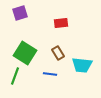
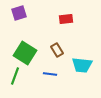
purple square: moved 1 px left
red rectangle: moved 5 px right, 4 px up
brown rectangle: moved 1 px left, 3 px up
